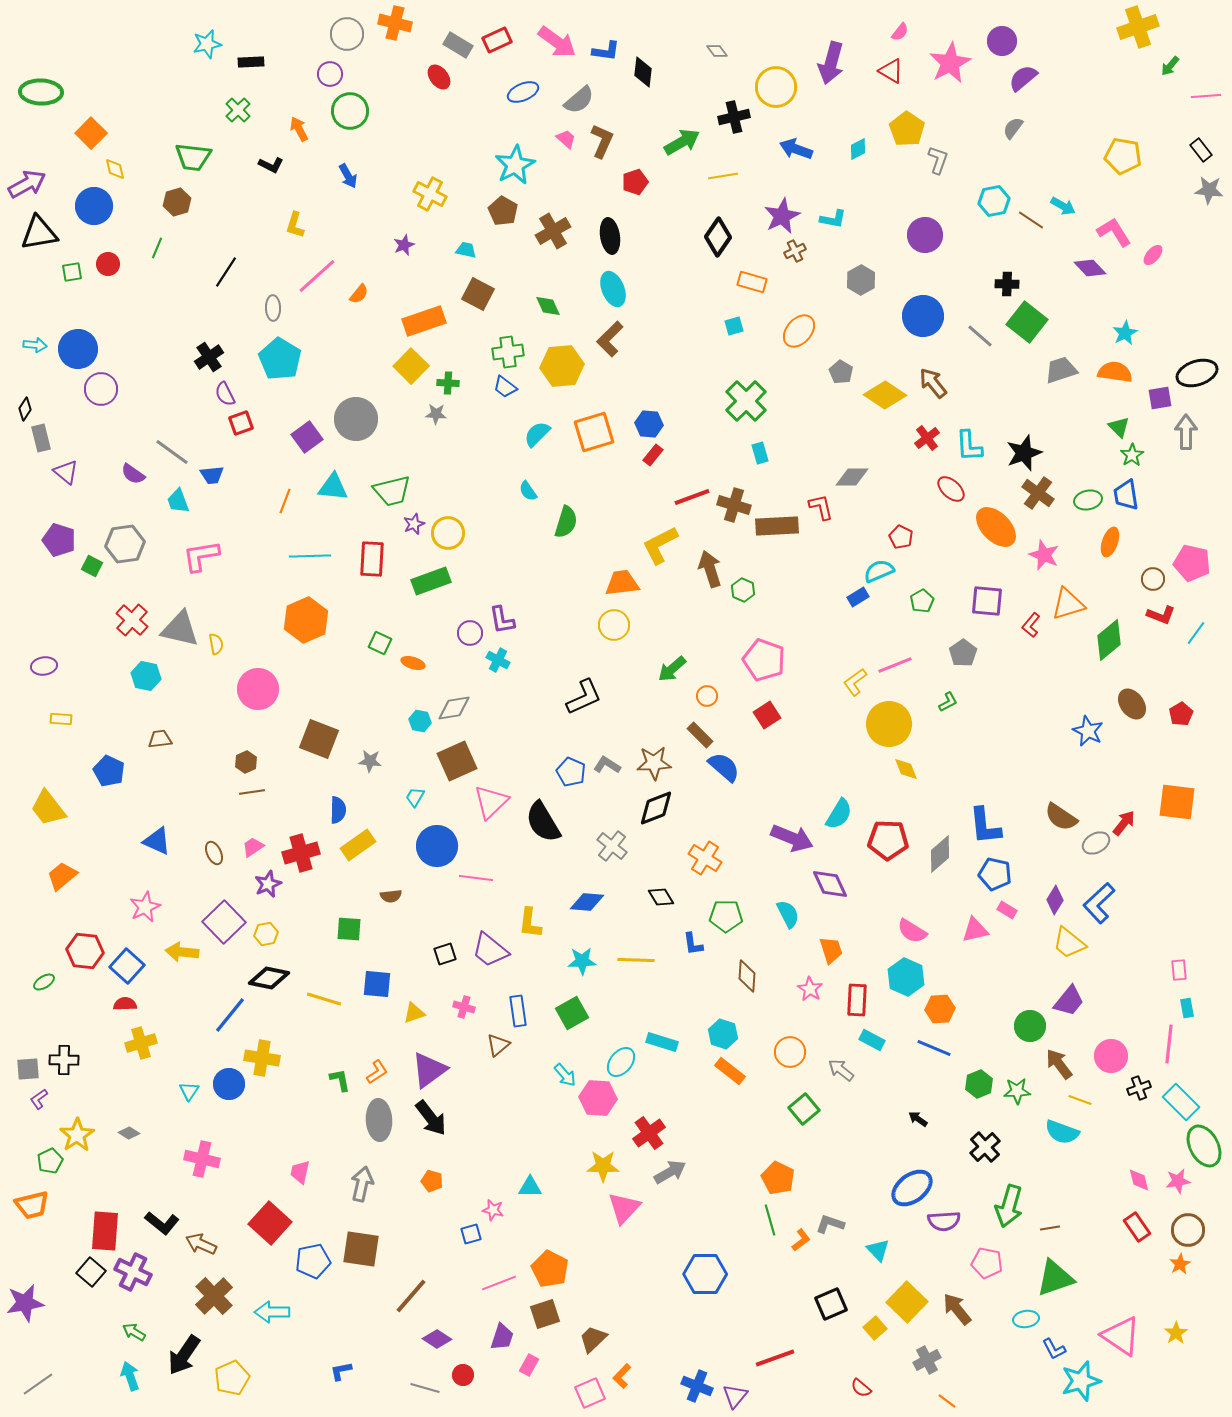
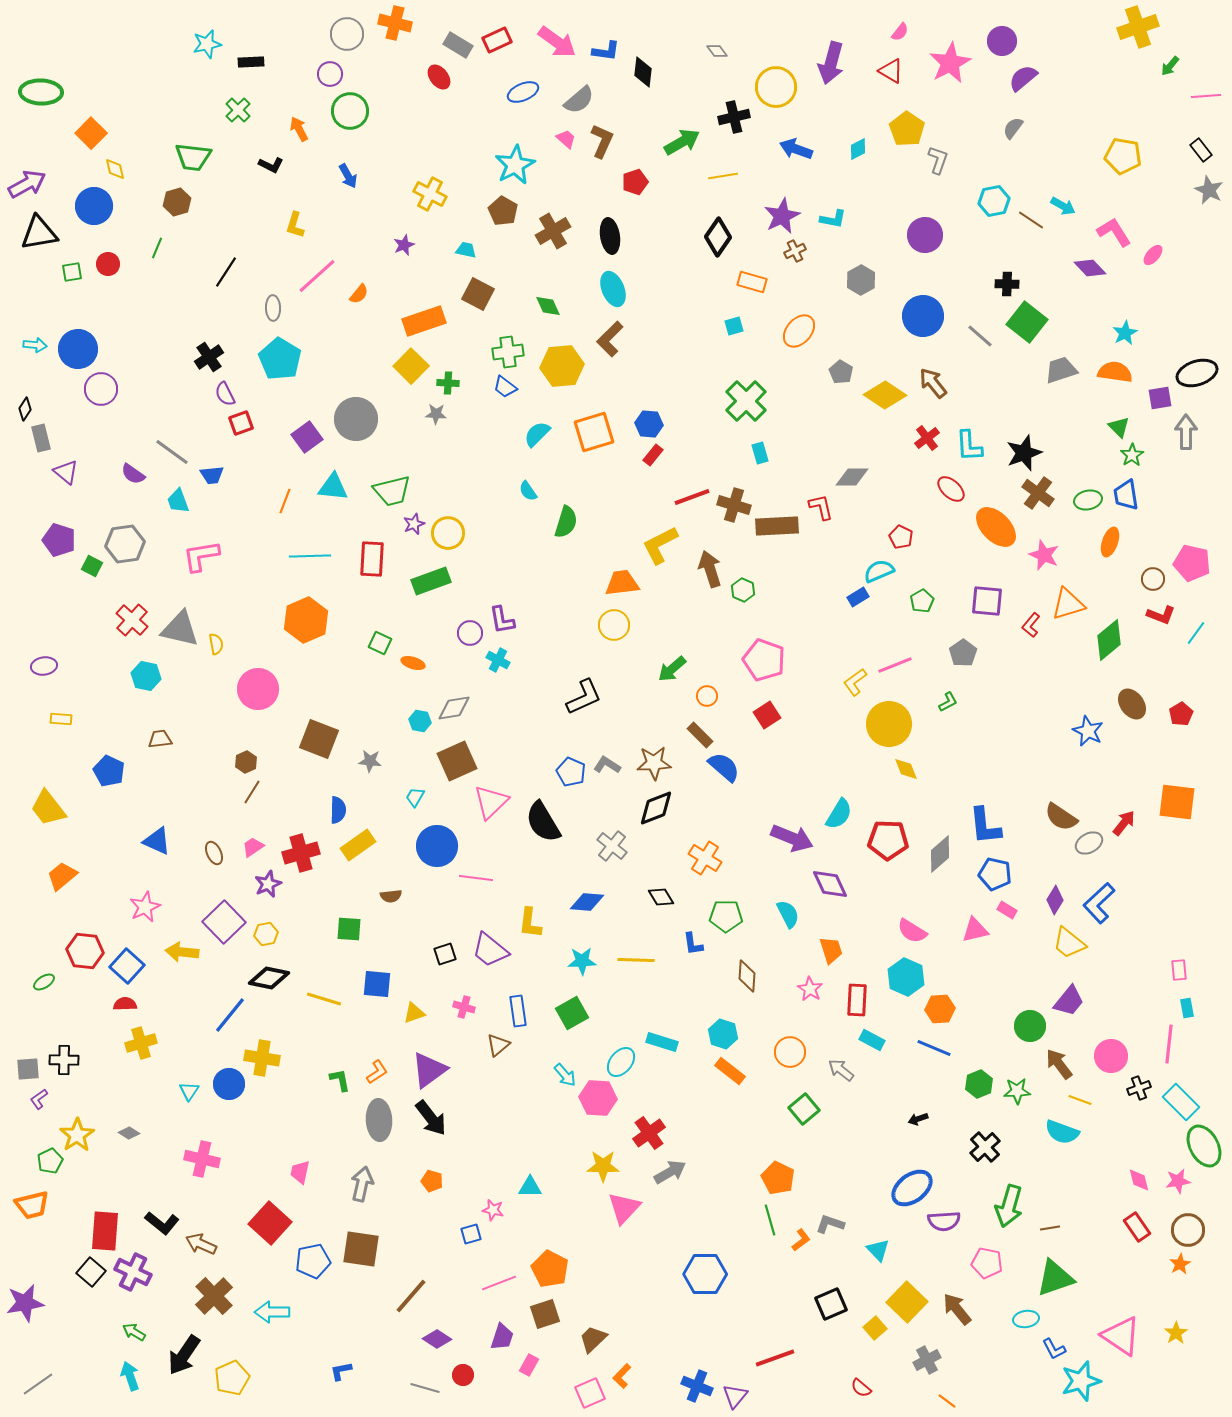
gray star at (1209, 190): rotated 20 degrees clockwise
brown line at (252, 792): rotated 50 degrees counterclockwise
gray ellipse at (1096, 843): moved 7 px left
black arrow at (918, 1119): rotated 54 degrees counterclockwise
